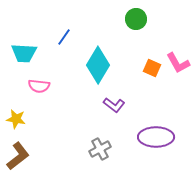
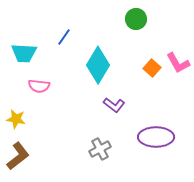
orange square: rotated 18 degrees clockwise
